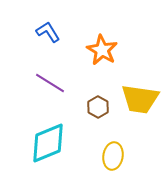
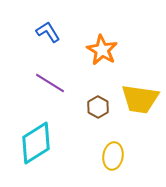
cyan diamond: moved 12 px left; rotated 9 degrees counterclockwise
